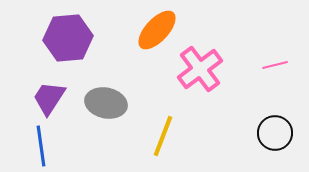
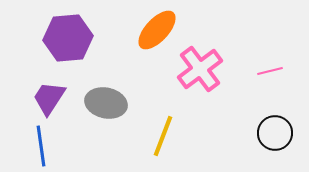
pink line: moved 5 px left, 6 px down
